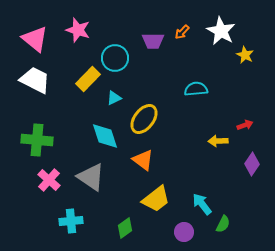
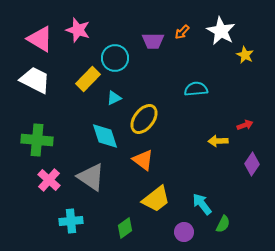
pink triangle: moved 5 px right; rotated 8 degrees counterclockwise
